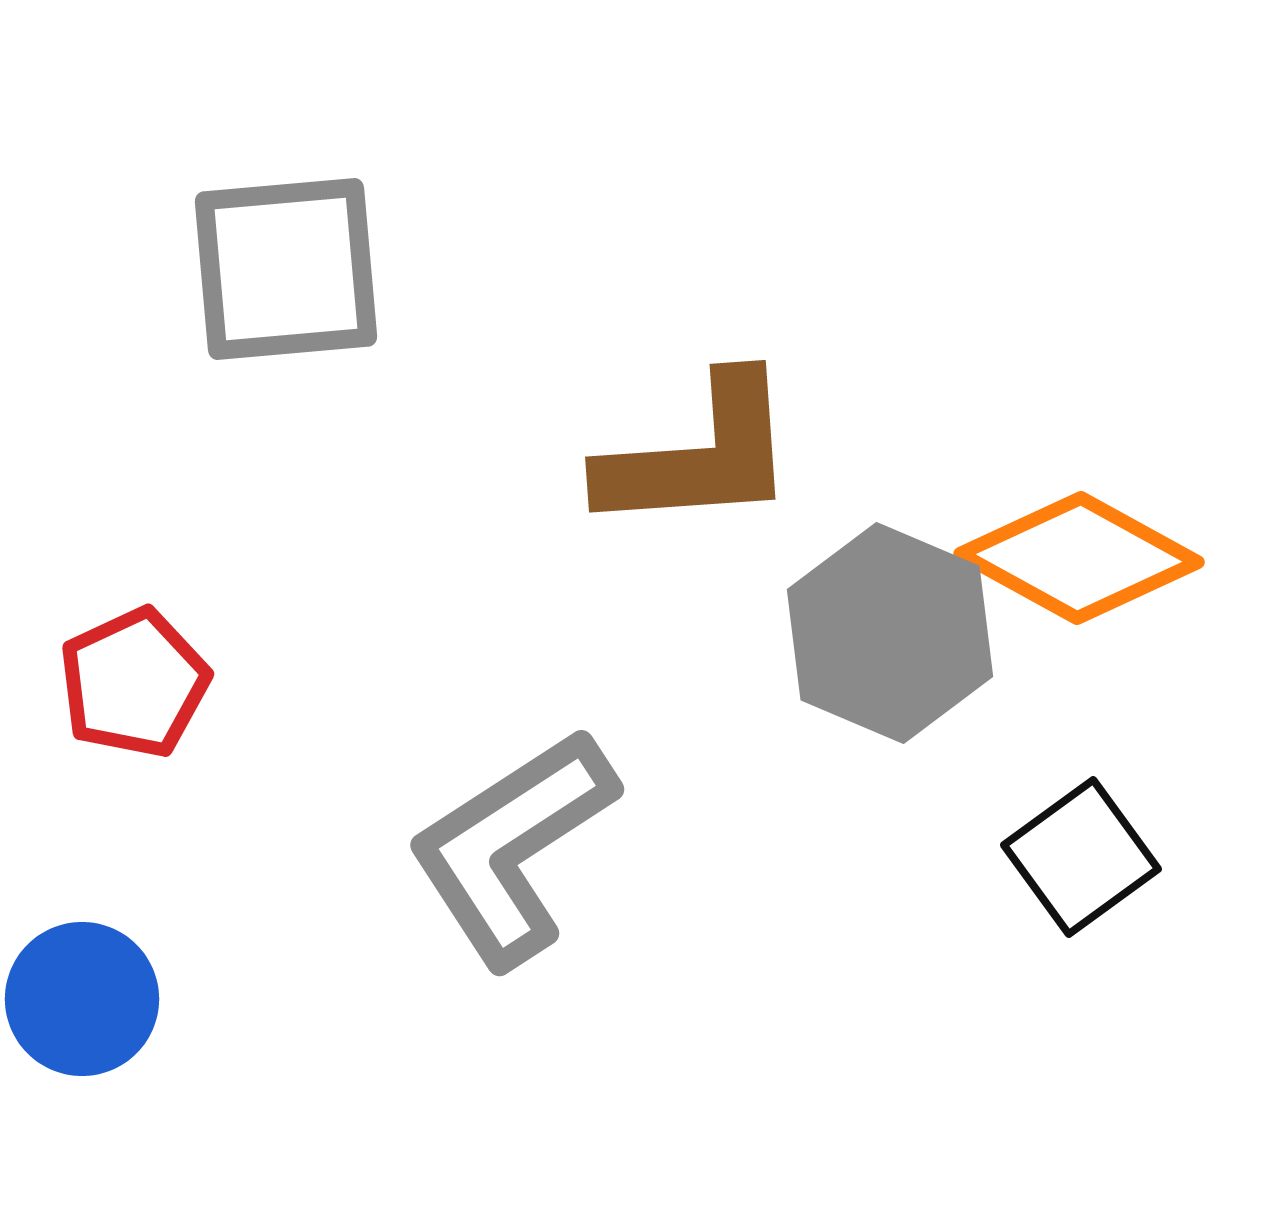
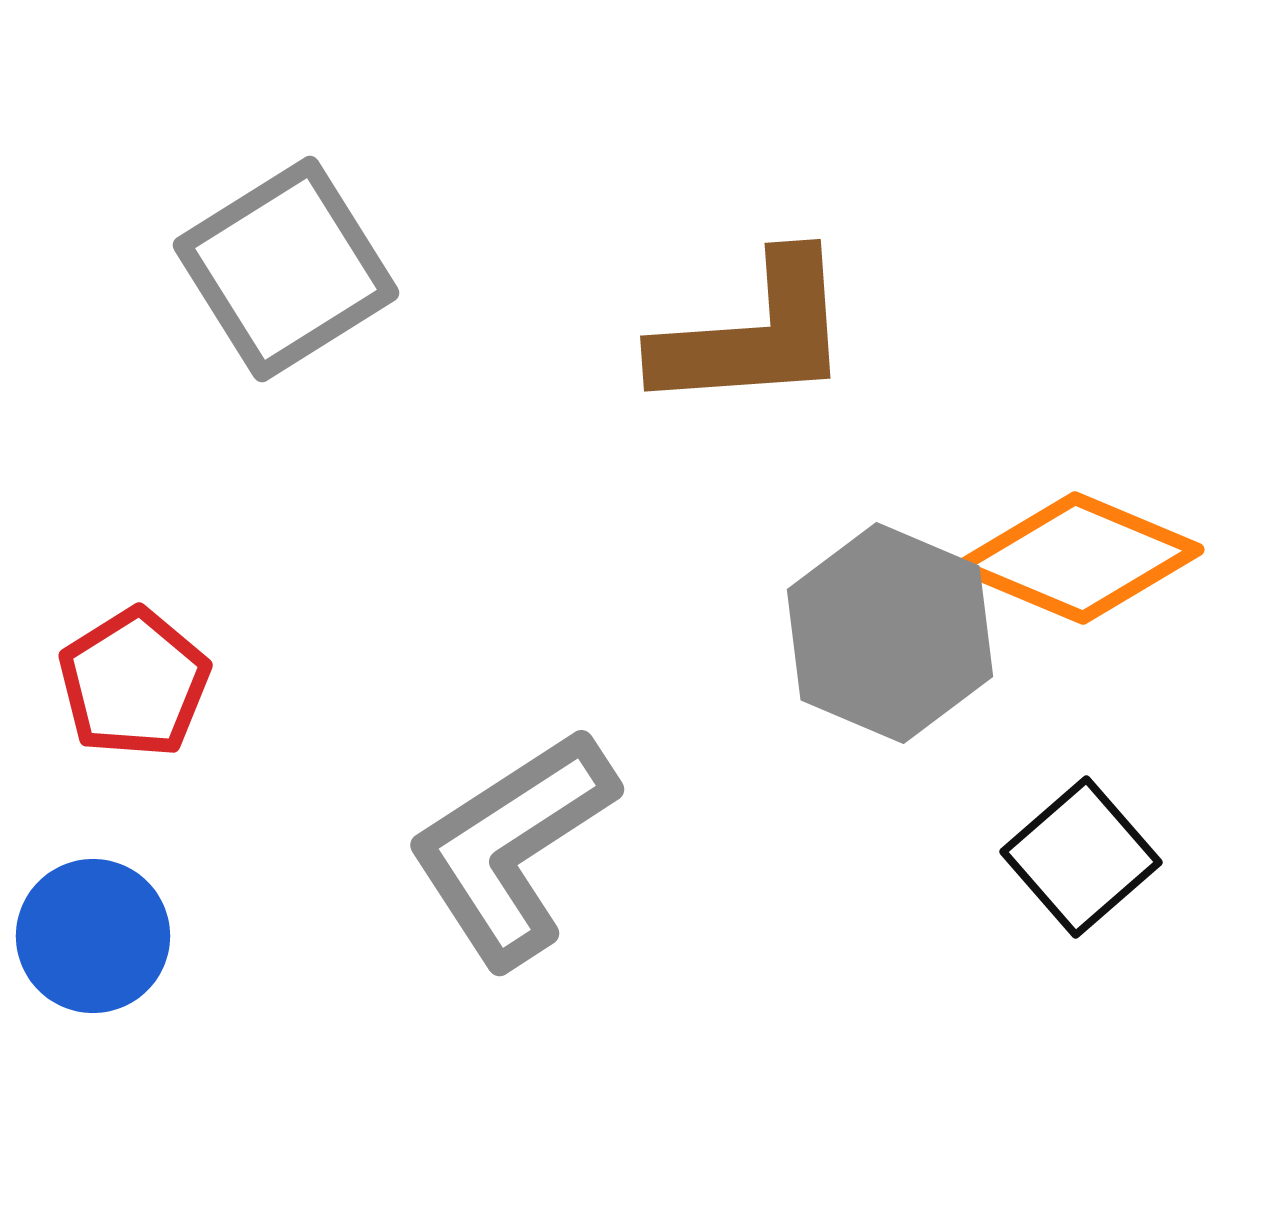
gray square: rotated 27 degrees counterclockwise
brown L-shape: moved 55 px right, 121 px up
orange diamond: rotated 6 degrees counterclockwise
red pentagon: rotated 7 degrees counterclockwise
black square: rotated 5 degrees counterclockwise
blue circle: moved 11 px right, 63 px up
